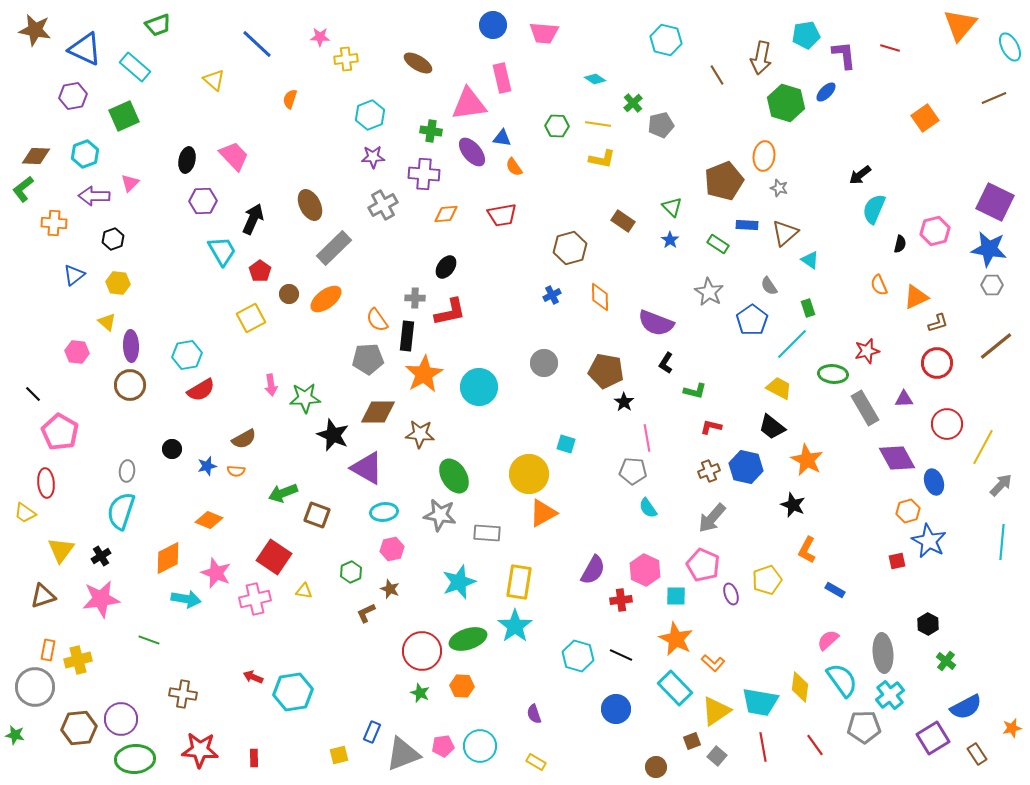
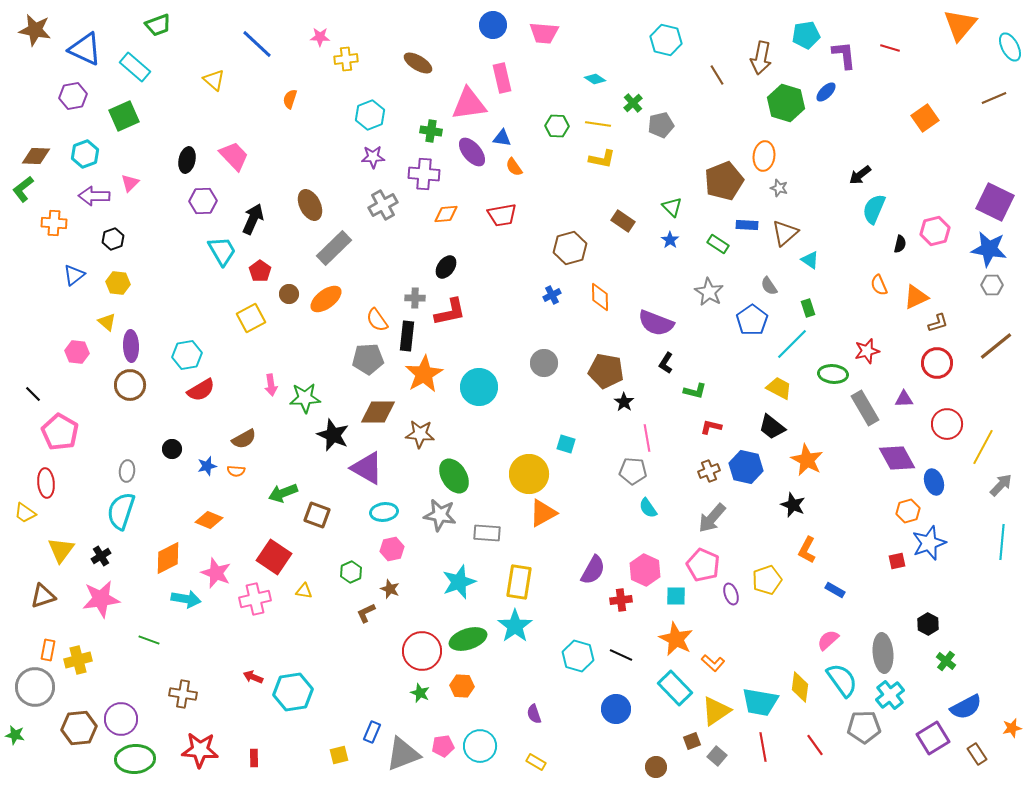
blue star at (929, 541): moved 2 px down; rotated 24 degrees clockwise
